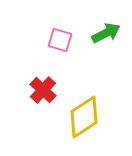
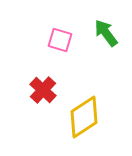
green arrow: rotated 100 degrees counterclockwise
